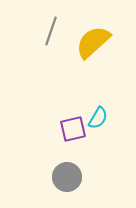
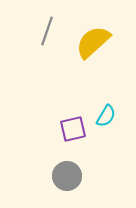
gray line: moved 4 px left
cyan semicircle: moved 8 px right, 2 px up
gray circle: moved 1 px up
